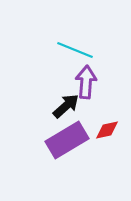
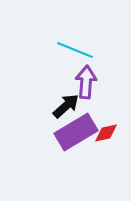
red diamond: moved 1 px left, 3 px down
purple rectangle: moved 9 px right, 8 px up
